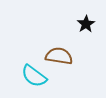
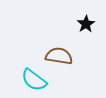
cyan semicircle: moved 4 px down
